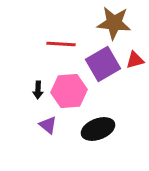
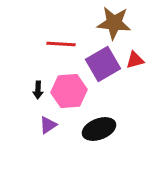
purple triangle: rotated 48 degrees clockwise
black ellipse: moved 1 px right
